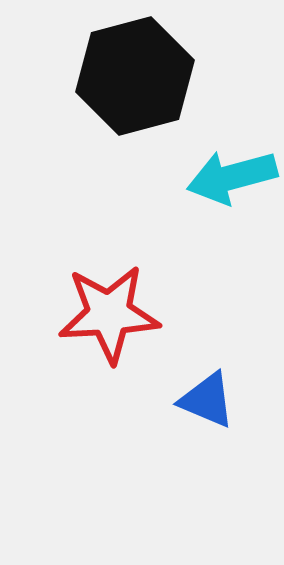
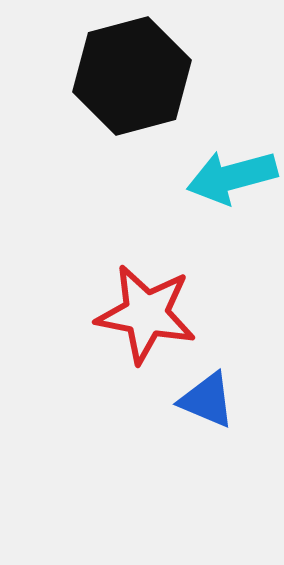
black hexagon: moved 3 px left
red star: moved 37 px right; rotated 14 degrees clockwise
